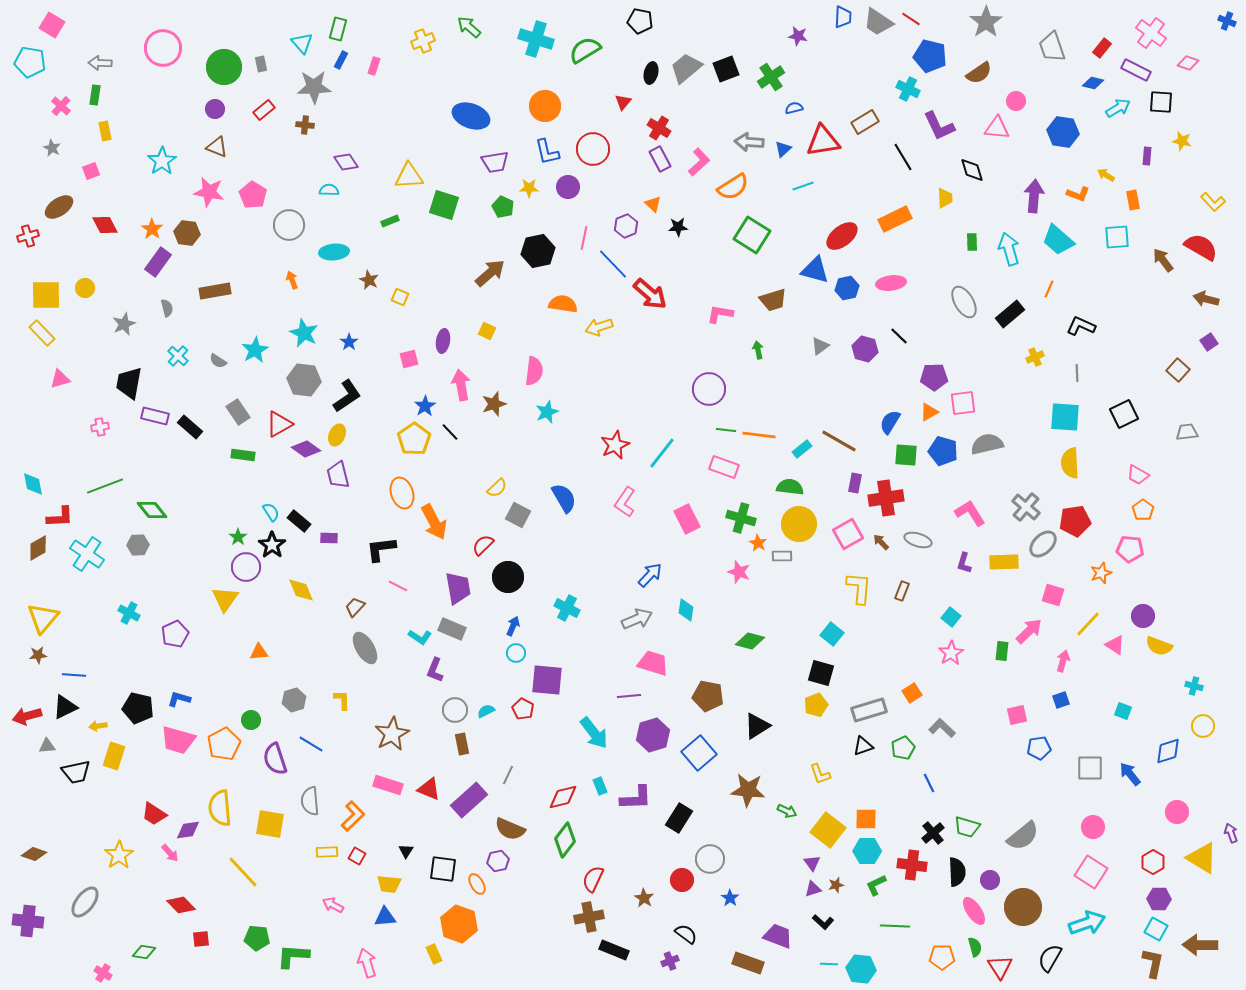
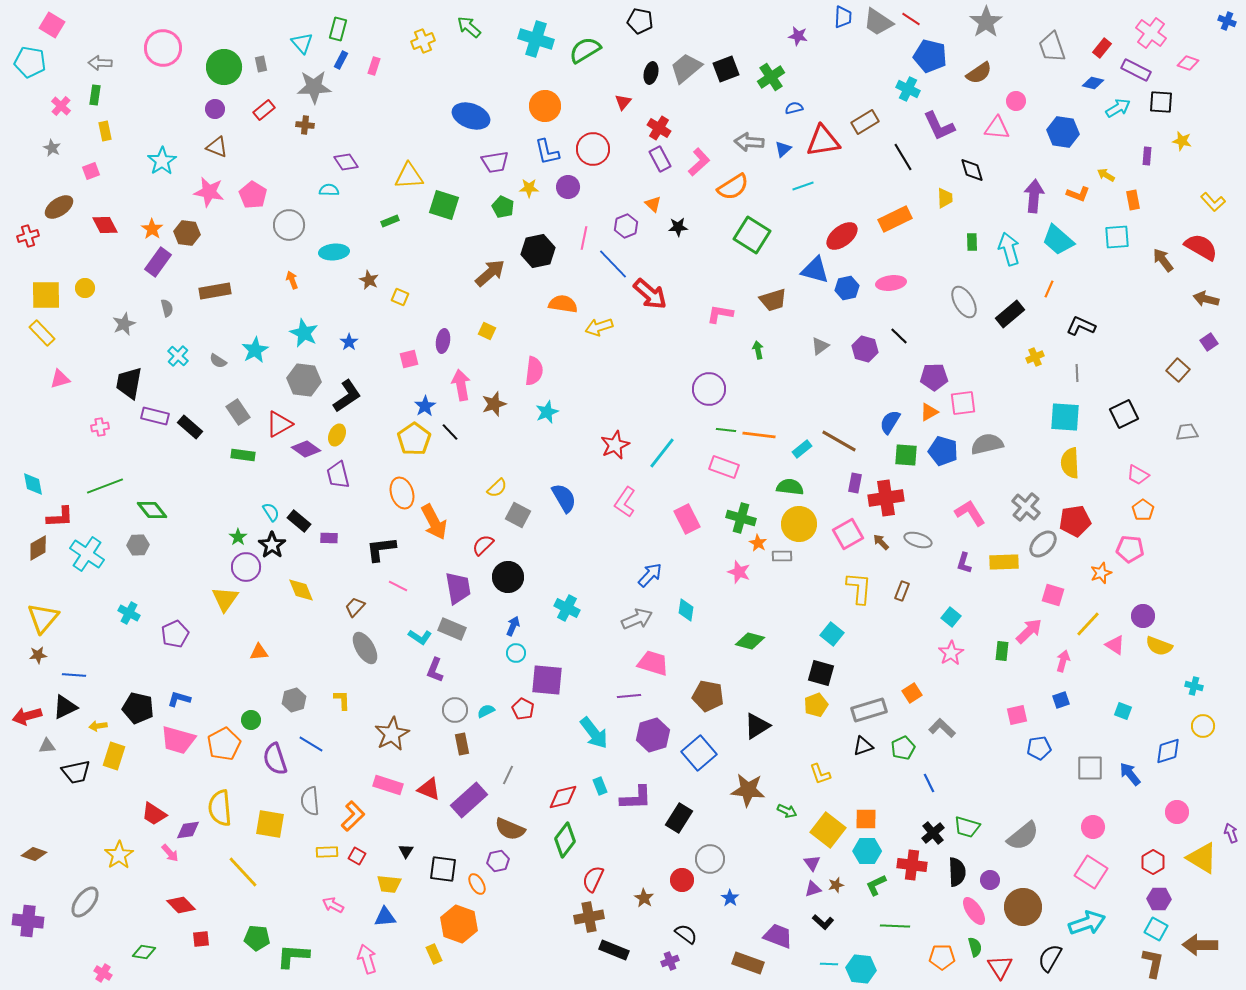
pink arrow at (367, 963): moved 4 px up
